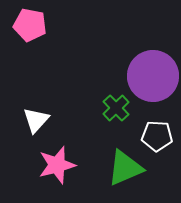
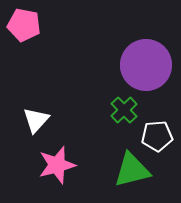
pink pentagon: moved 6 px left
purple circle: moved 7 px left, 11 px up
green cross: moved 8 px right, 2 px down
white pentagon: rotated 8 degrees counterclockwise
green triangle: moved 7 px right, 2 px down; rotated 9 degrees clockwise
